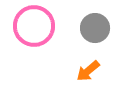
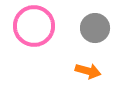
orange arrow: rotated 125 degrees counterclockwise
